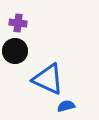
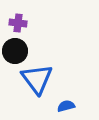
blue triangle: moved 11 px left; rotated 28 degrees clockwise
